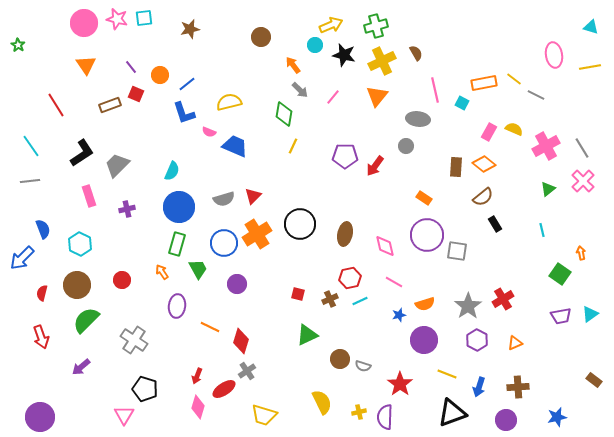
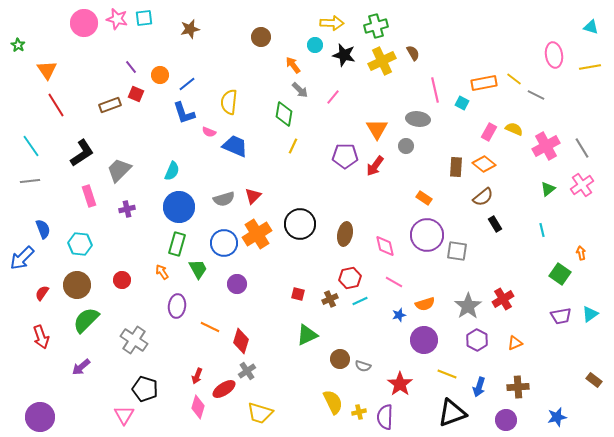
yellow arrow at (331, 25): moved 1 px right, 2 px up; rotated 25 degrees clockwise
brown semicircle at (416, 53): moved 3 px left
orange triangle at (86, 65): moved 39 px left, 5 px down
orange triangle at (377, 96): moved 33 px down; rotated 10 degrees counterclockwise
yellow semicircle at (229, 102): rotated 70 degrees counterclockwise
gray trapezoid at (117, 165): moved 2 px right, 5 px down
pink cross at (583, 181): moved 1 px left, 4 px down; rotated 10 degrees clockwise
cyan hexagon at (80, 244): rotated 20 degrees counterclockwise
red semicircle at (42, 293): rotated 21 degrees clockwise
yellow semicircle at (322, 402): moved 11 px right
yellow trapezoid at (264, 415): moved 4 px left, 2 px up
